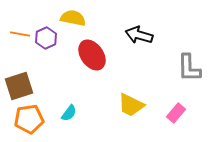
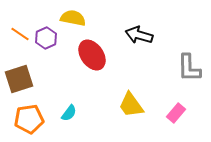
orange line: rotated 24 degrees clockwise
brown square: moved 7 px up
yellow trapezoid: rotated 28 degrees clockwise
